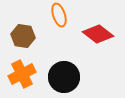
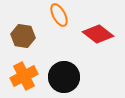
orange ellipse: rotated 10 degrees counterclockwise
orange cross: moved 2 px right, 2 px down
